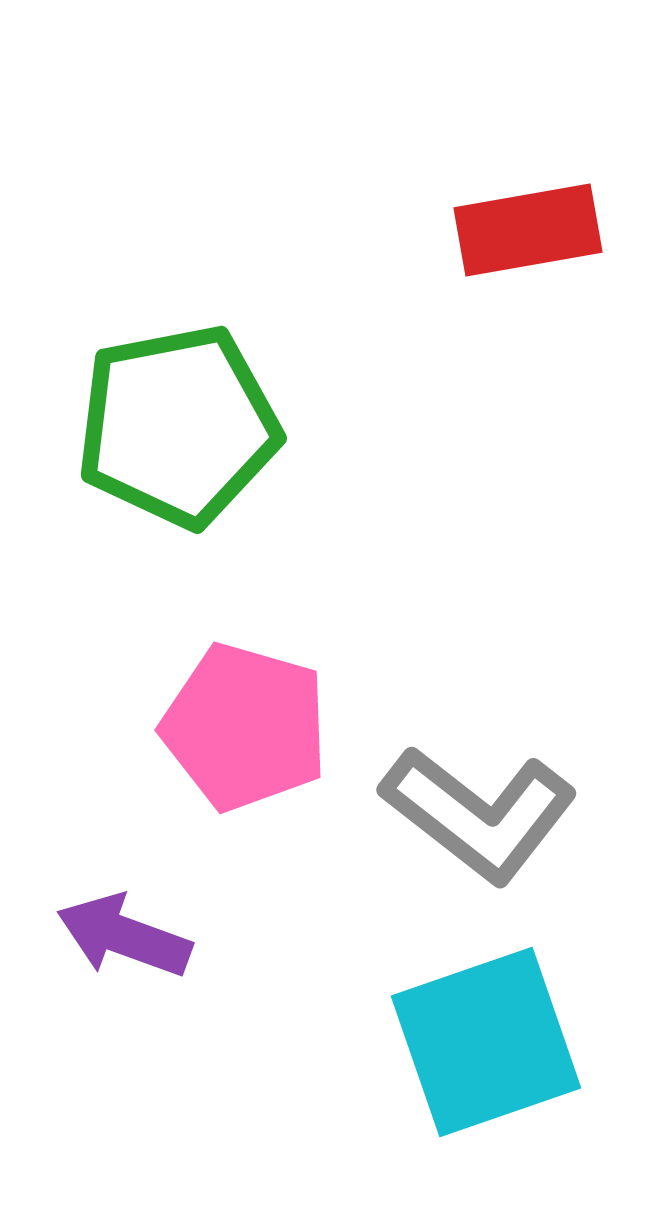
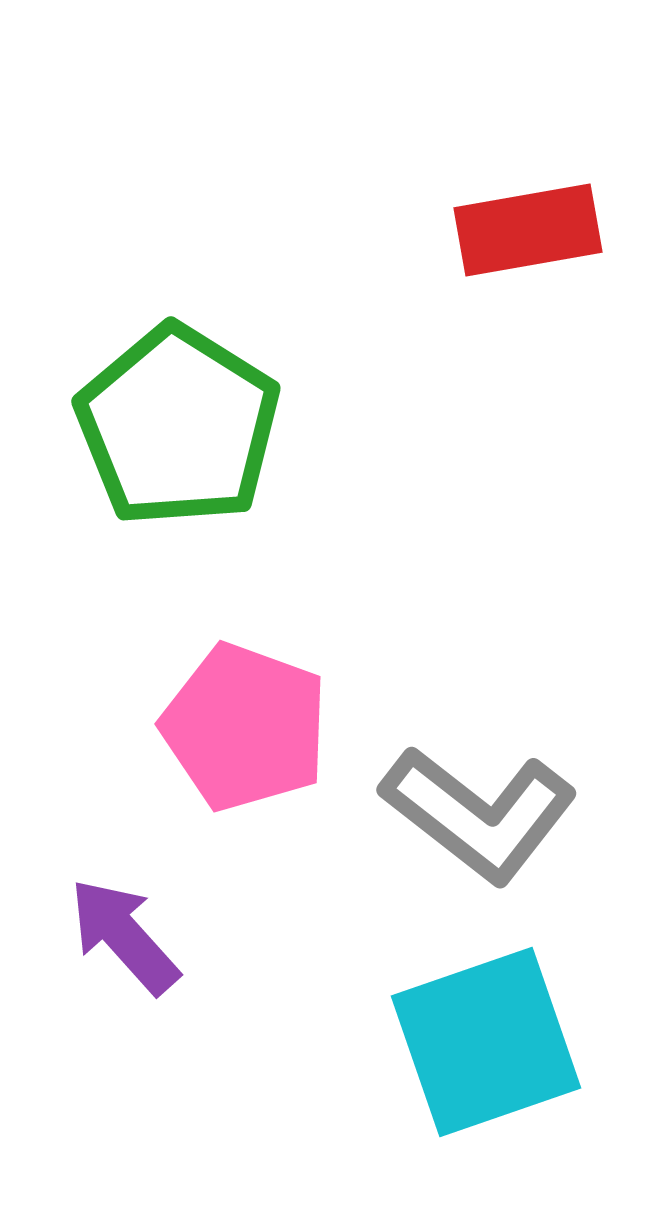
green pentagon: rotated 29 degrees counterclockwise
pink pentagon: rotated 4 degrees clockwise
purple arrow: rotated 28 degrees clockwise
